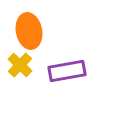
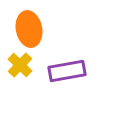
orange ellipse: moved 2 px up
